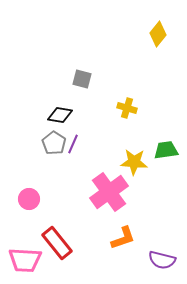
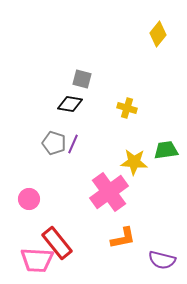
black diamond: moved 10 px right, 11 px up
gray pentagon: rotated 15 degrees counterclockwise
orange L-shape: rotated 8 degrees clockwise
pink trapezoid: moved 12 px right
